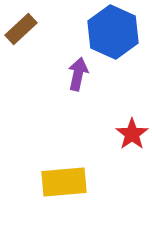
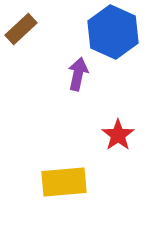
red star: moved 14 px left, 1 px down
